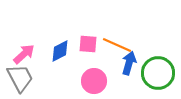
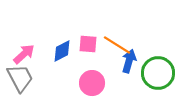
orange line: rotated 8 degrees clockwise
blue diamond: moved 2 px right
blue arrow: moved 2 px up
pink circle: moved 2 px left, 2 px down
